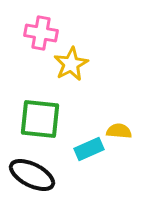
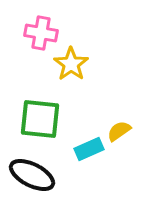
yellow star: rotated 8 degrees counterclockwise
yellow semicircle: rotated 40 degrees counterclockwise
